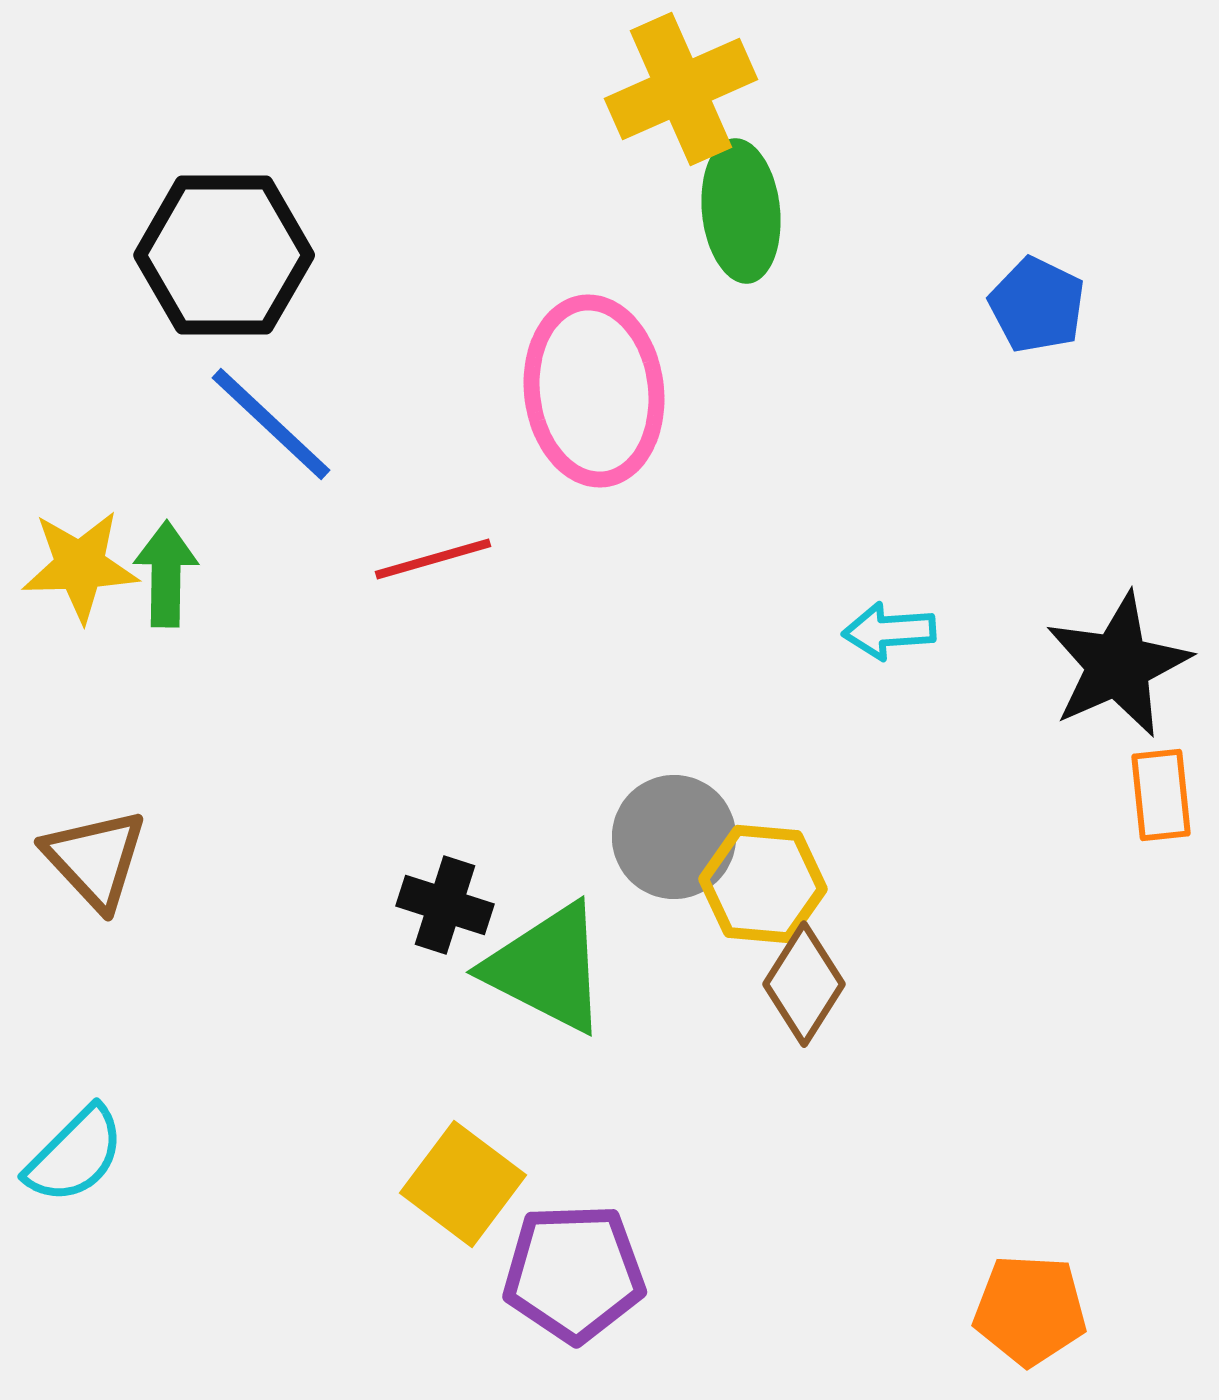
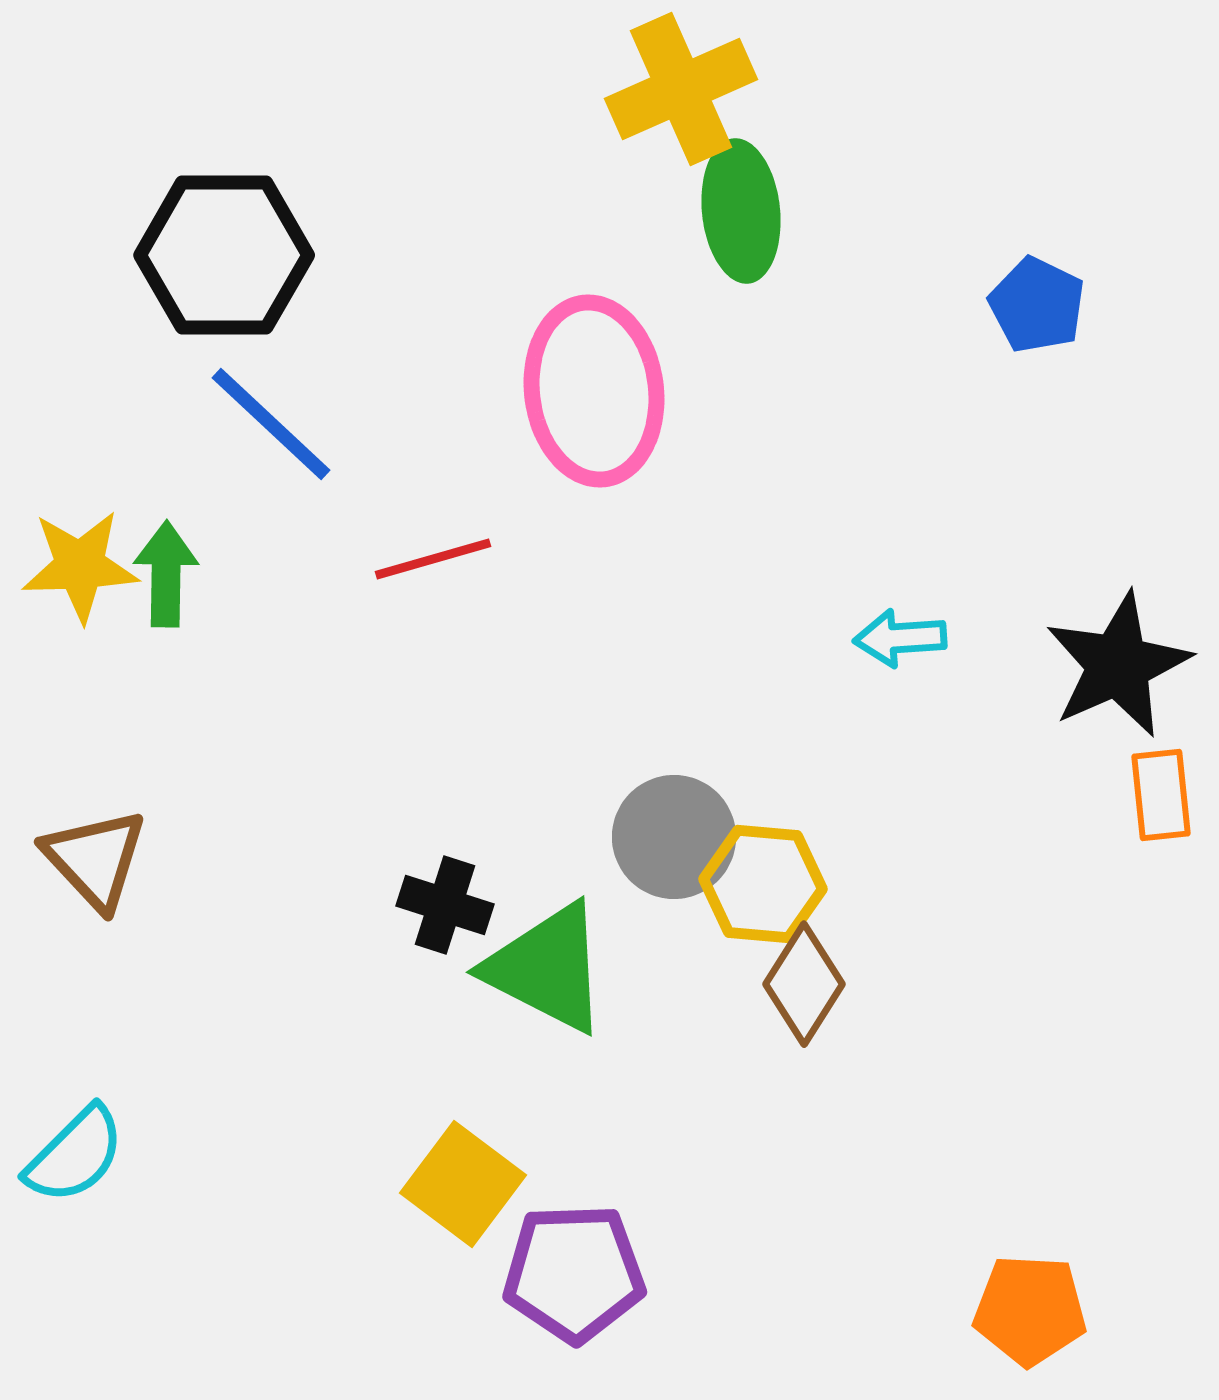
cyan arrow: moved 11 px right, 7 px down
